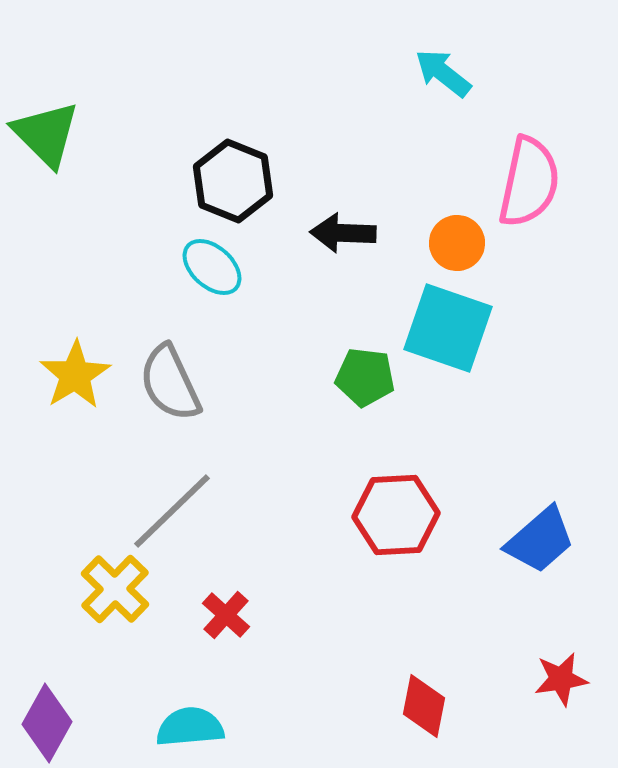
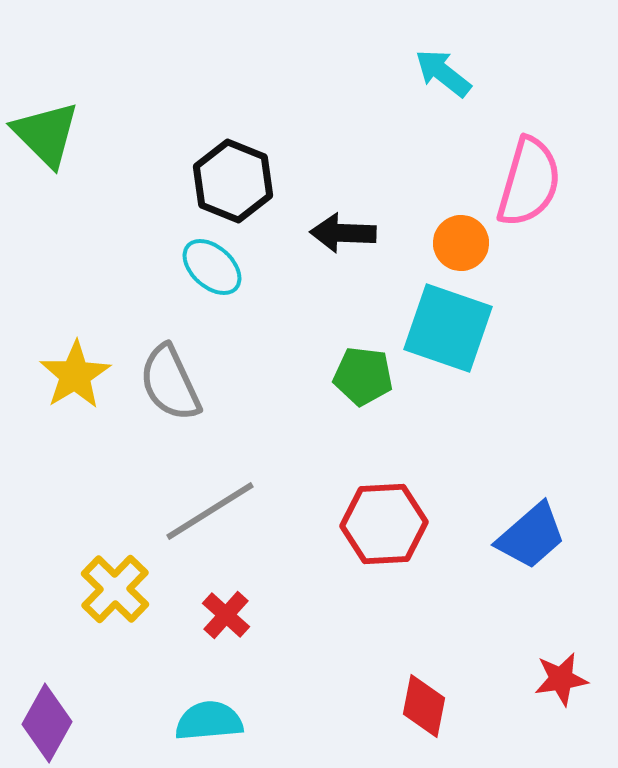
pink semicircle: rotated 4 degrees clockwise
orange circle: moved 4 px right
green pentagon: moved 2 px left, 1 px up
gray line: moved 38 px right; rotated 12 degrees clockwise
red hexagon: moved 12 px left, 9 px down
blue trapezoid: moved 9 px left, 4 px up
cyan semicircle: moved 19 px right, 6 px up
